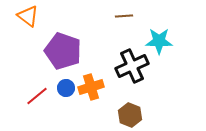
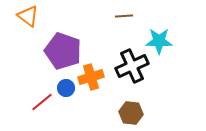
orange cross: moved 10 px up
red line: moved 5 px right, 6 px down
brown hexagon: moved 1 px right, 2 px up; rotated 15 degrees counterclockwise
